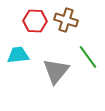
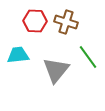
brown cross: moved 2 px down
gray triangle: moved 1 px up
